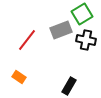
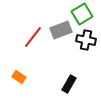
red line: moved 6 px right, 3 px up
black rectangle: moved 2 px up
